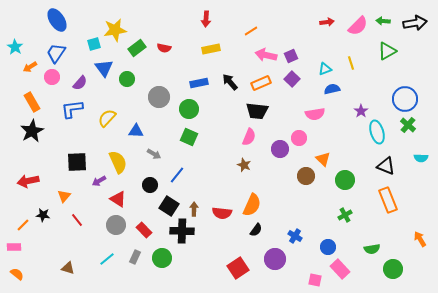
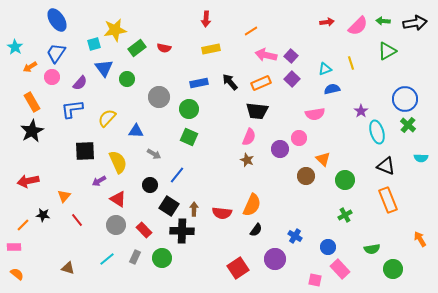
purple square at (291, 56): rotated 24 degrees counterclockwise
black square at (77, 162): moved 8 px right, 11 px up
brown star at (244, 165): moved 3 px right, 5 px up
